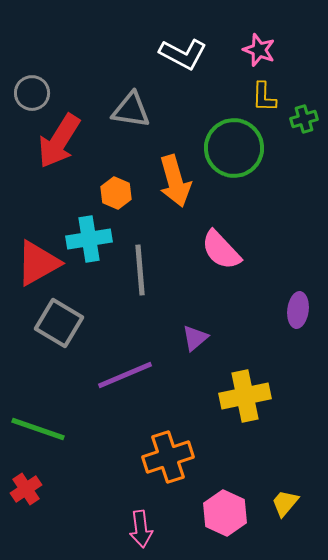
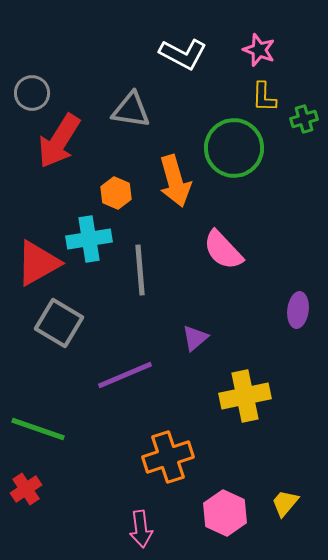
pink semicircle: moved 2 px right
